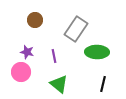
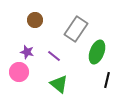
green ellipse: rotated 70 degrees counterclockwise
purple line: rotated 40 degrees counterclockwise
pink circle: moved 2 px left
black line: moved 4 px right, 4 px up
